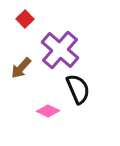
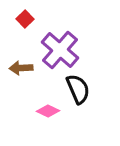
brown arrow: rotated 45 degrees clockwise
